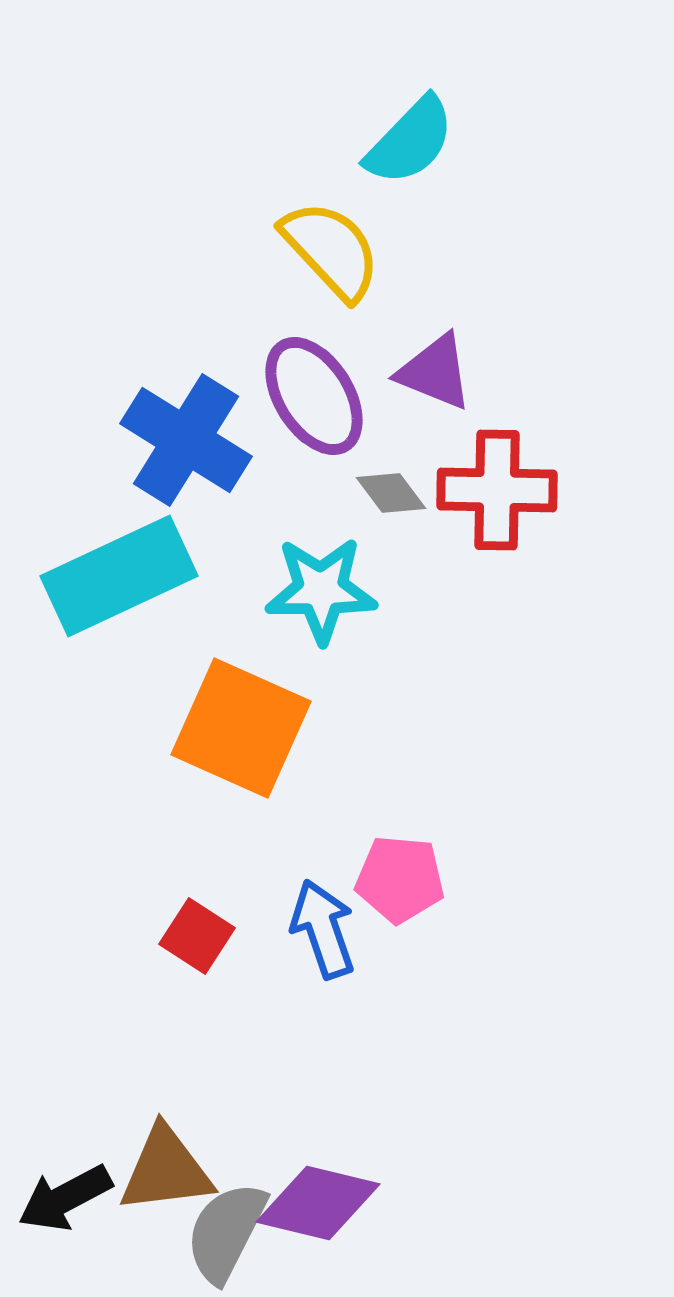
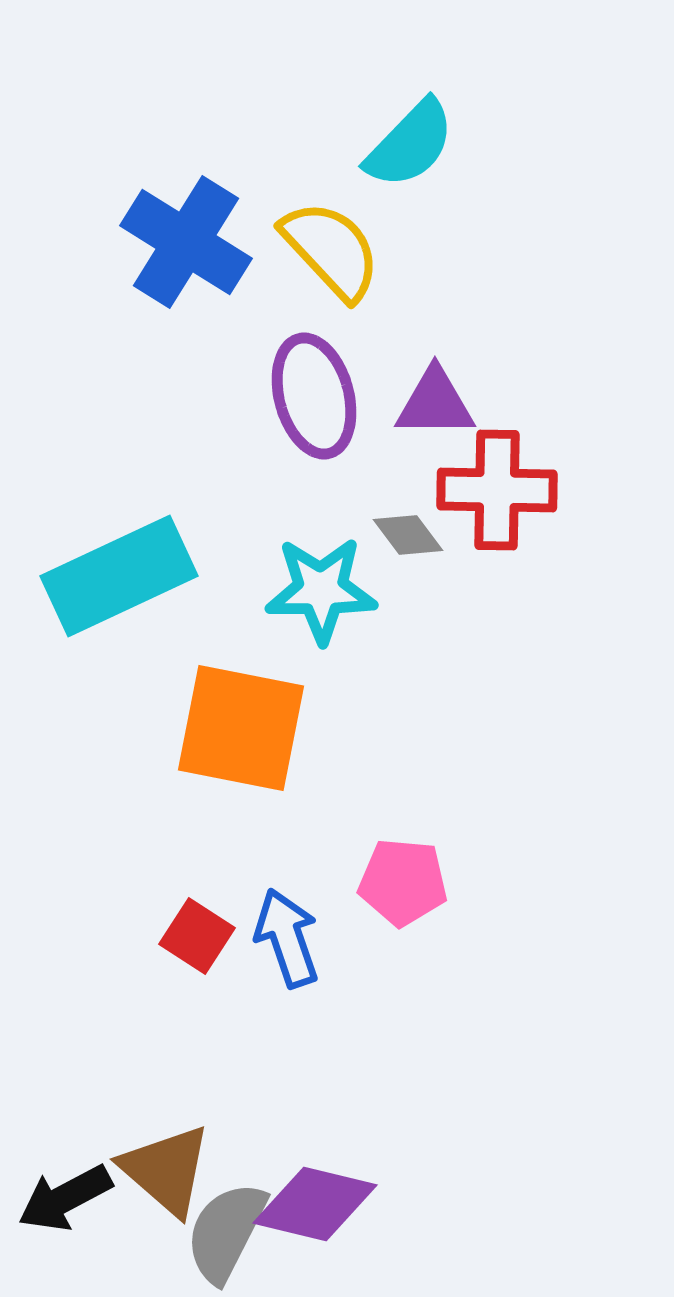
cyan semicircle: moved 3 px down
purple triangle: moved 31 px down; rotated 22 degrees counterclockwise
purple ellipse: rotated 17 degrees clockwise
blue cross: moved 198 px up
gray diamond: moved 17 px right, 42 px down
orange square: rotated 13 degrees counterclockwise
pink pentagon: moved 3 px right, 3 px down
blue arrow: moved 36 px left, 9 px down
brown triangle: rotated 48 degrees clockwise
purple diamond: moved 3 px left, 1 px down
